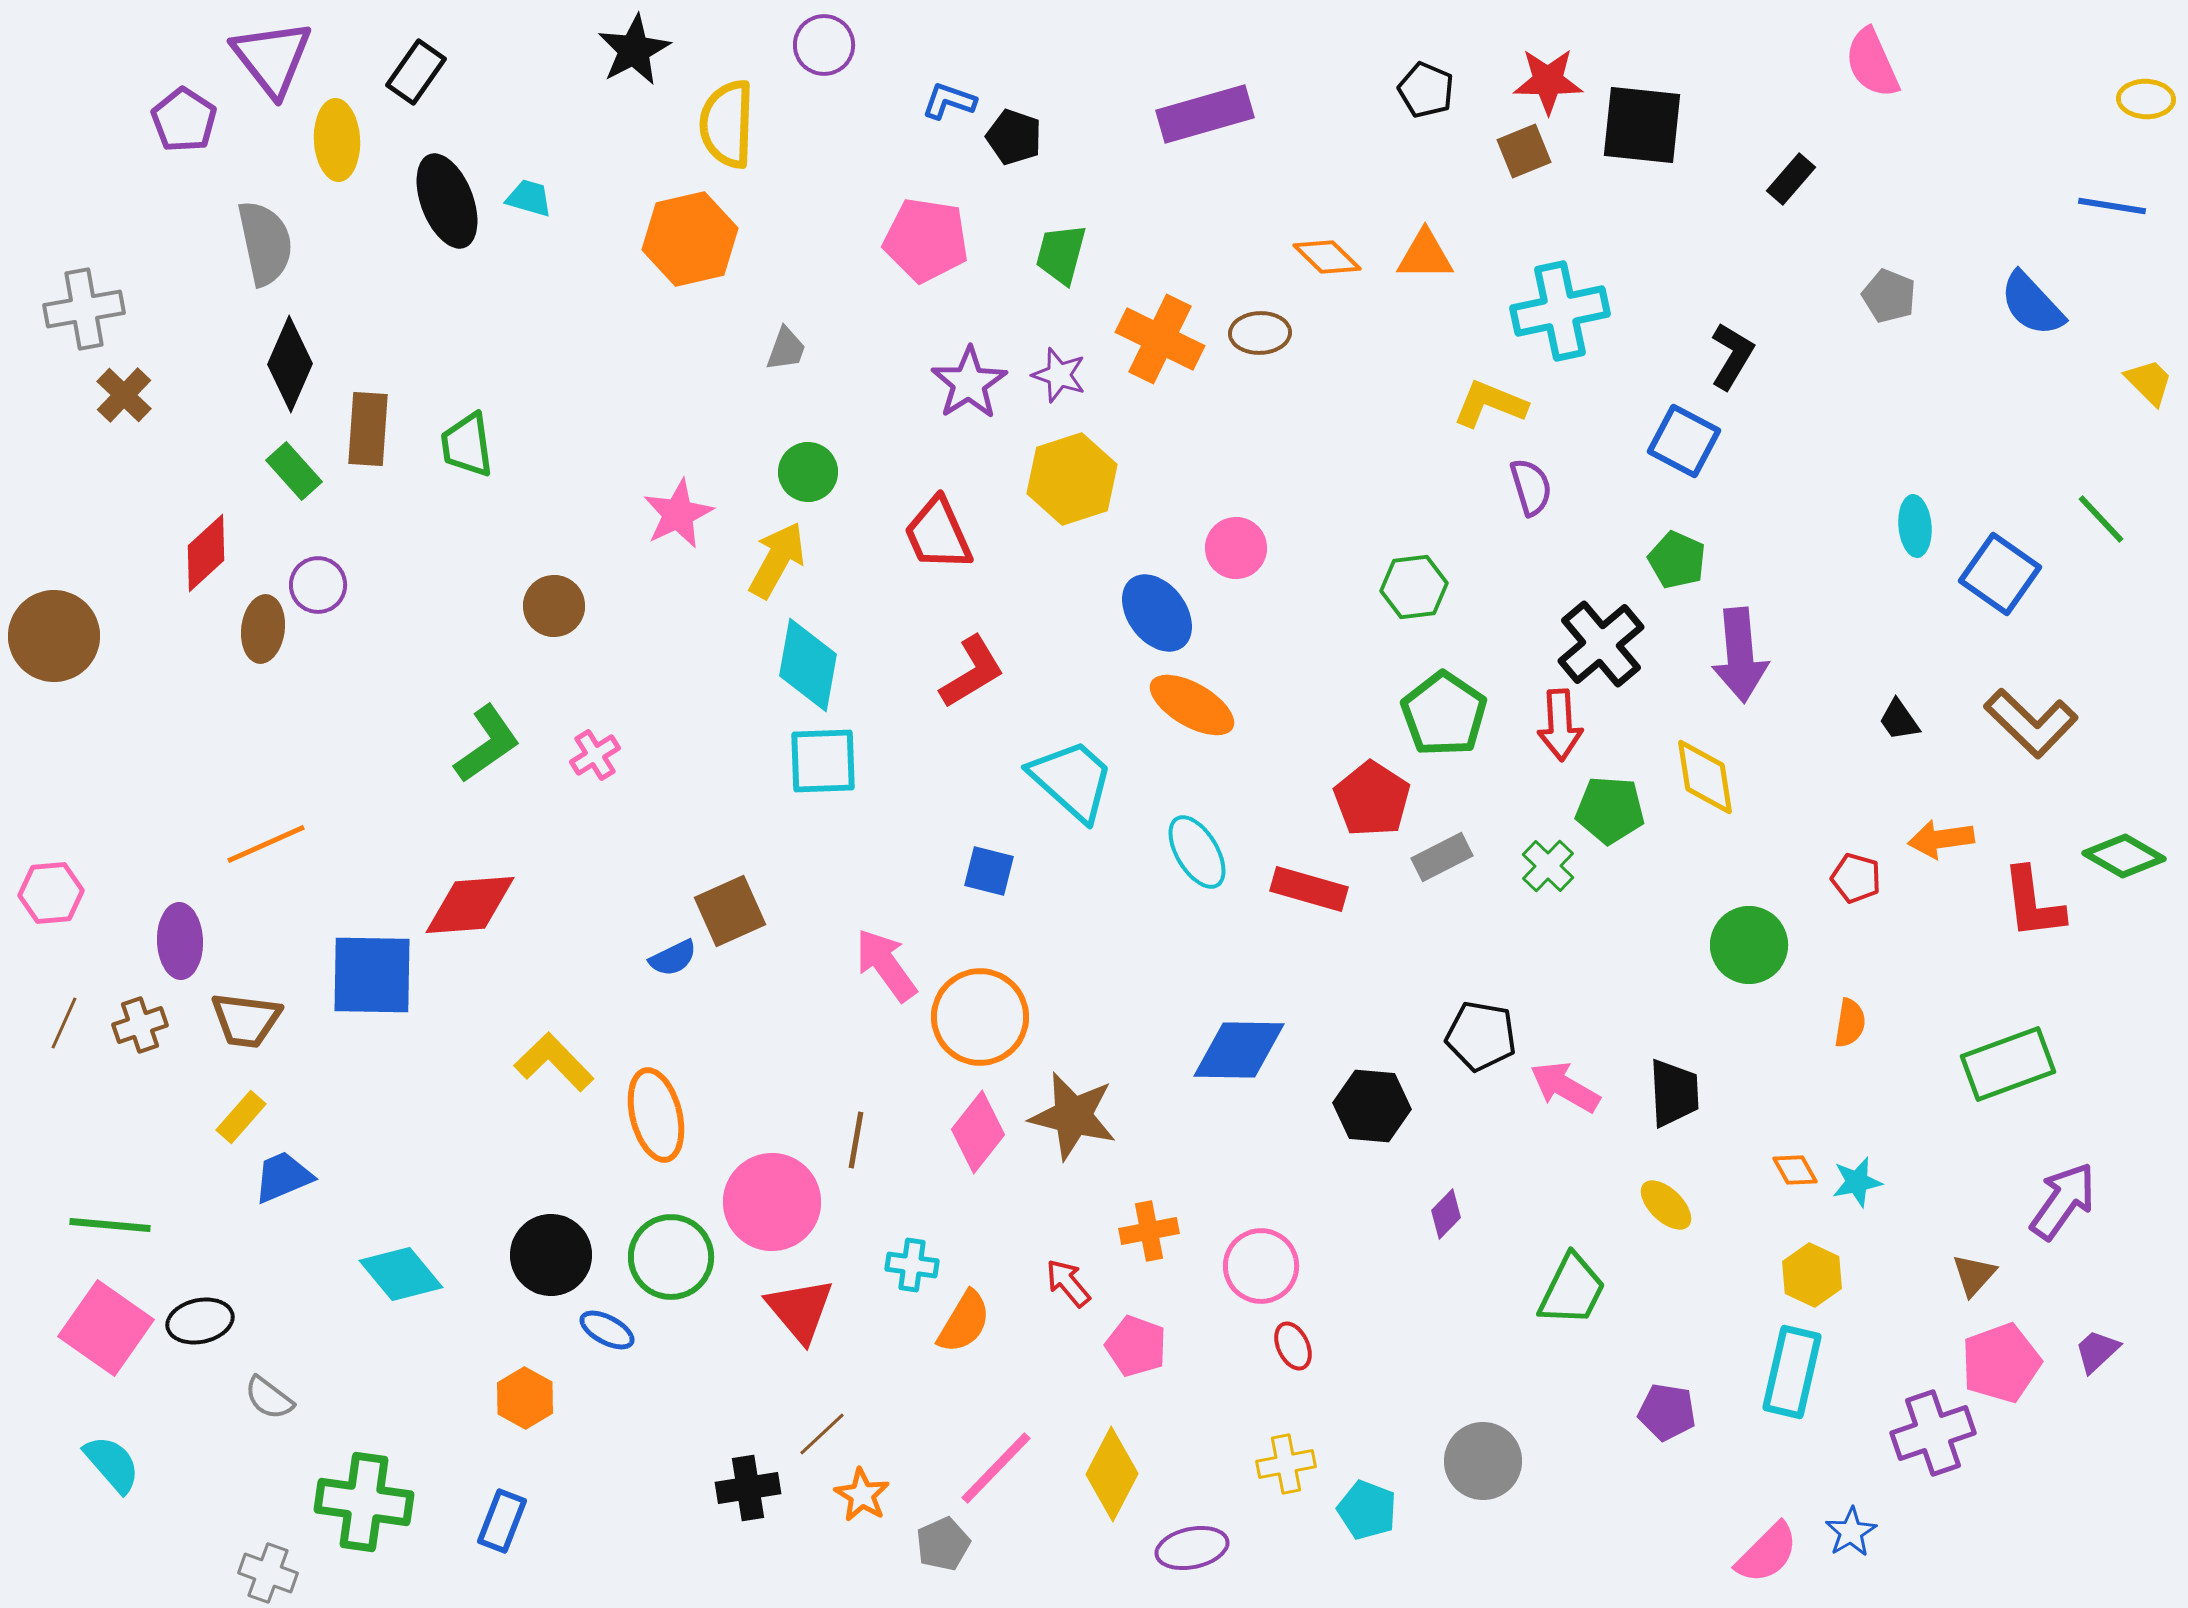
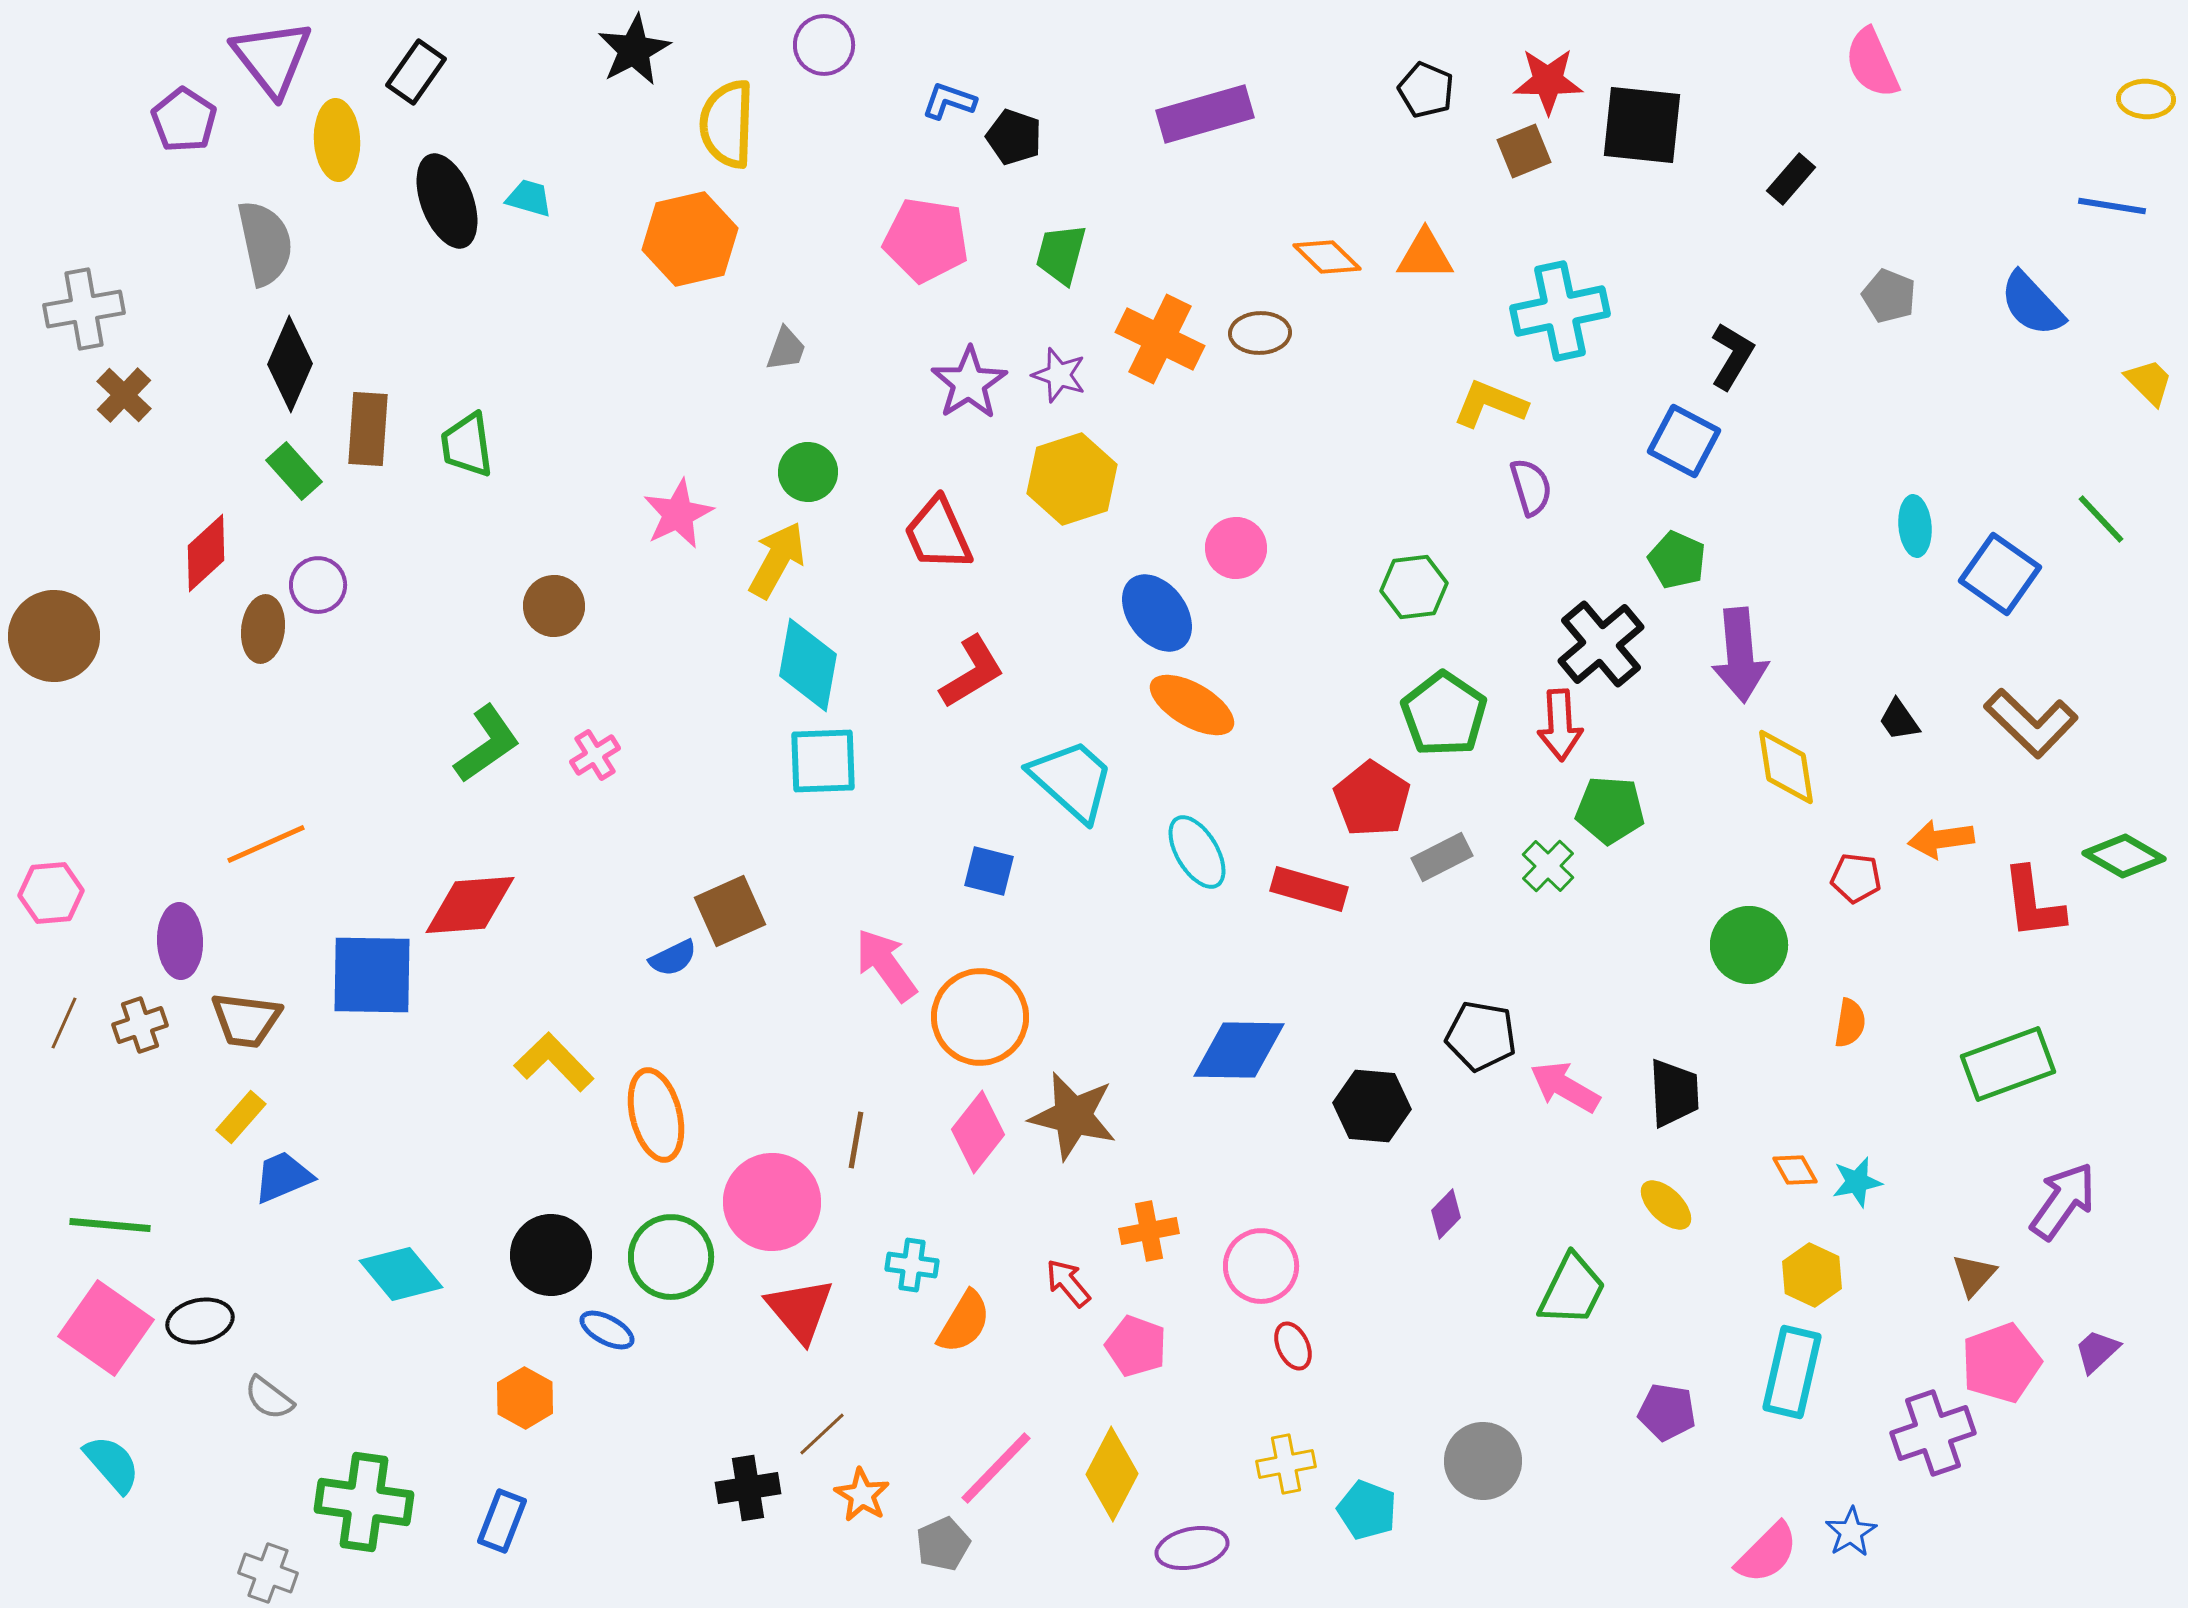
yellow diamond at (1705, 777): moved 81 px right, 10 px up
red pentagon at (1856, 878): rotated 9 degrees counterclockwise
